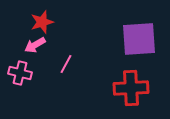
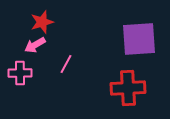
pink cross: rotated 15 degrees counterclockwise
red cross: moved 3 px left
